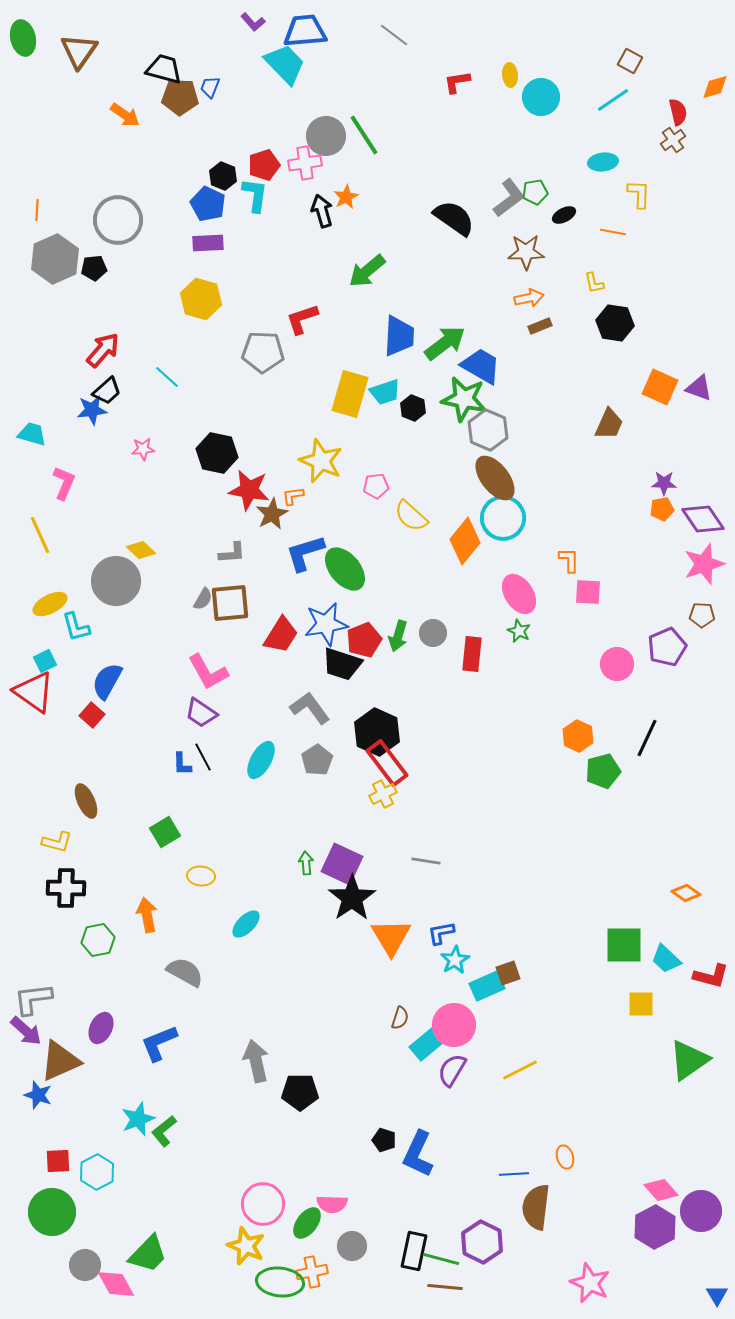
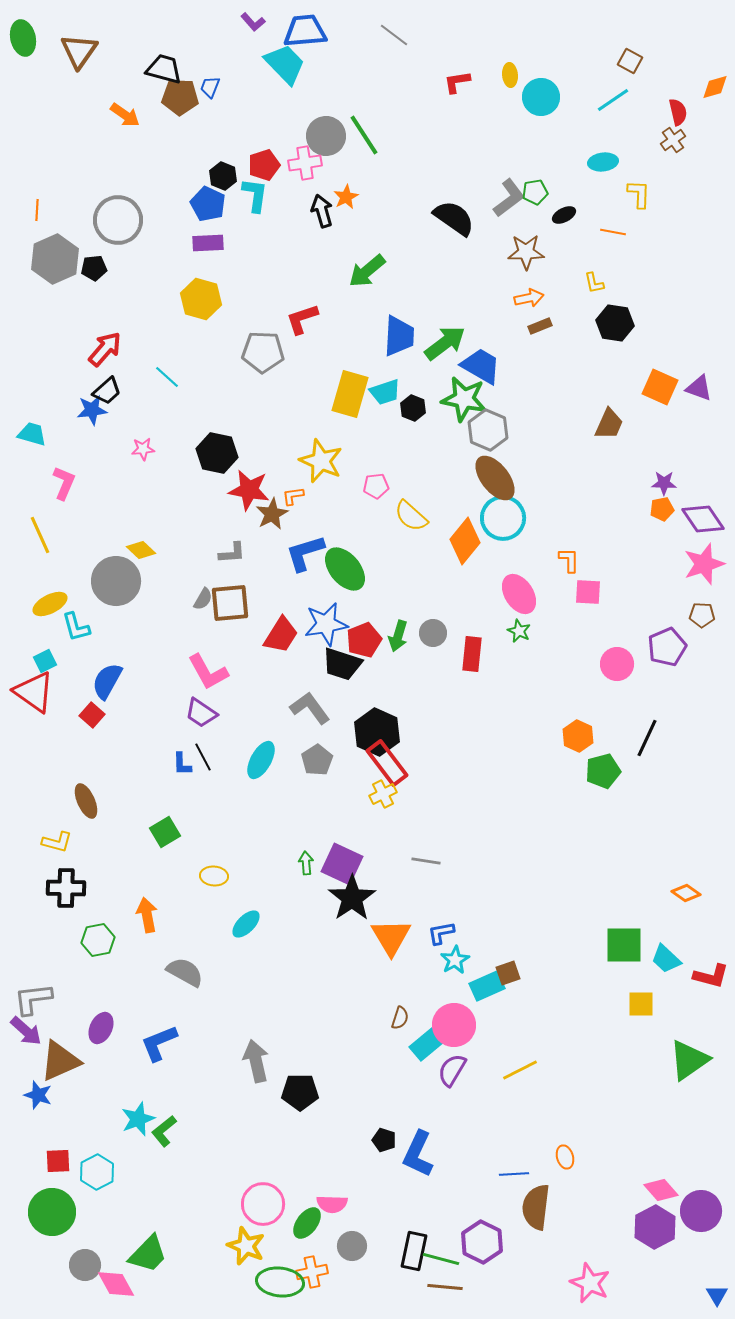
red arrow at (103, 350): moved 2 px right, 1 px up
yellow ellipse at (201, 876): moved 13 px right
